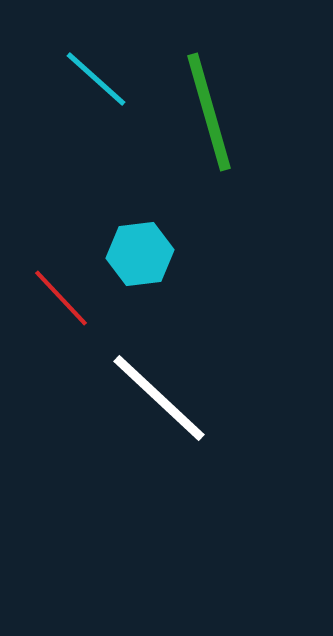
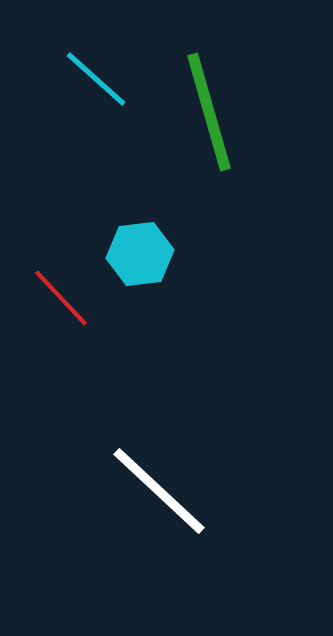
white line: moved 93 px down
